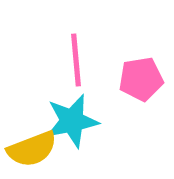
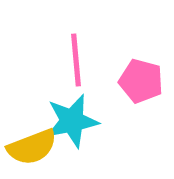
pink pentagon: moved 2 px down; rotated 24 degrees clockwise
yellow semicircle: moved 2 px up
